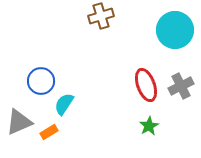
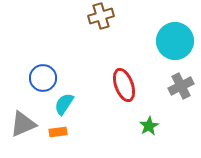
cyan circle: moved 11 px down
blue circle: moved 2 px right, 3 px up
red ellipse: moved 22 px left
gray triangle: moved 4 px right, 2 px down
orange rectangle: moved 9 px right; rotated 24 degrees clockwise
